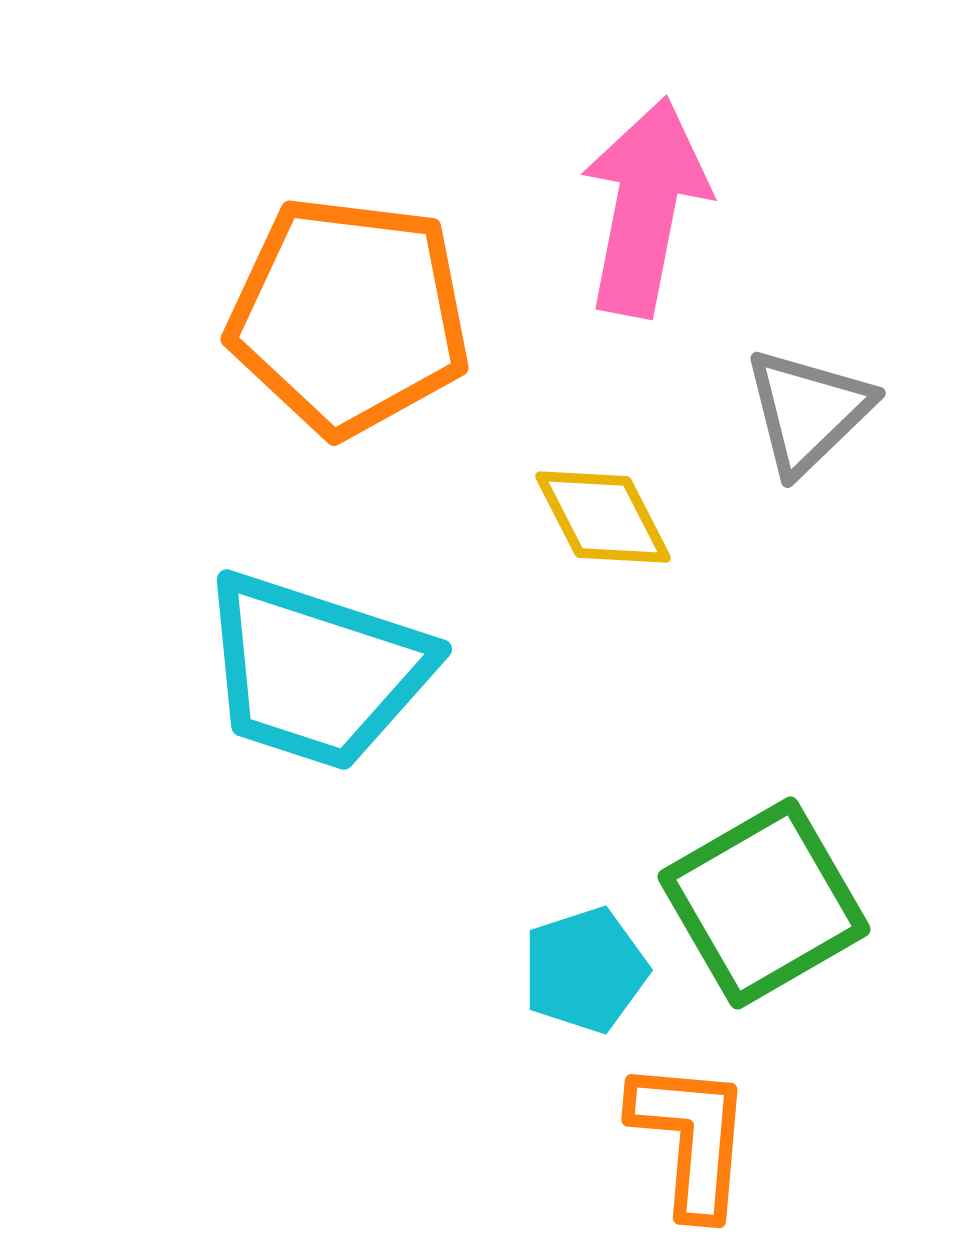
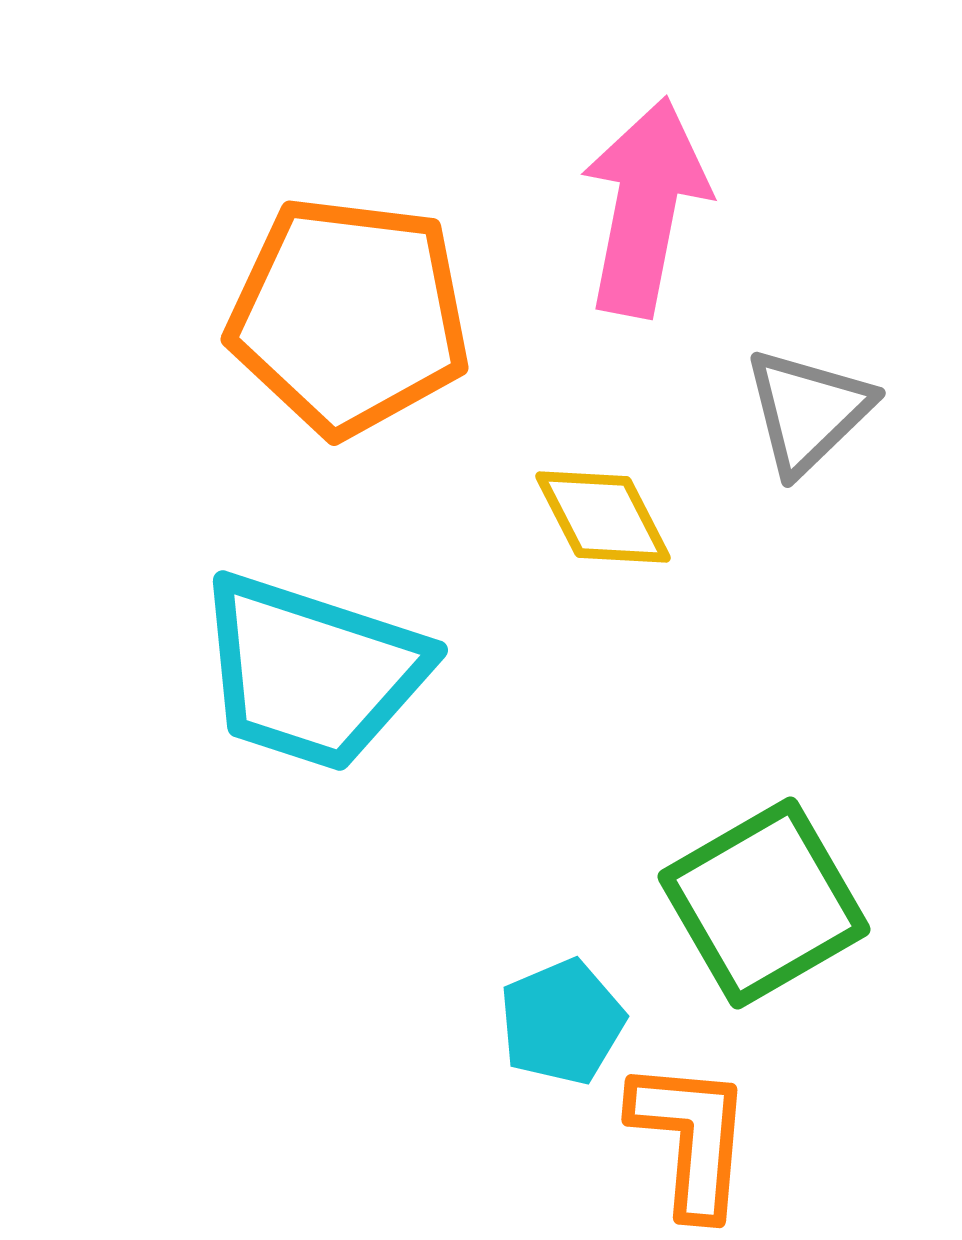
cyan trapezoid: moved 4 px left, 1 px down
cyan pentagon: moved 23 px left, 52 px down; rotated 5 degrees counterclockwise
